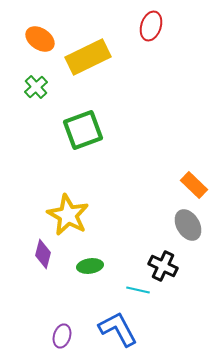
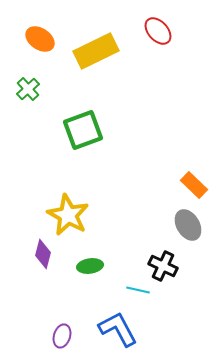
red ellipse: moved 7 px right, 5 px down; rotated 60 degrees counterclockwise
yellow rectangle: moved 8 px right, 6 px up
green cross: moved 8 px left, 2 px down
